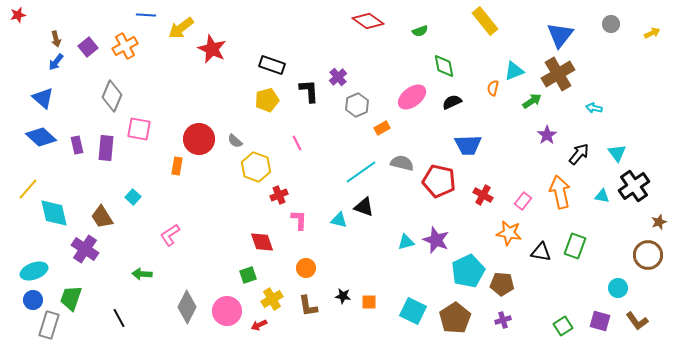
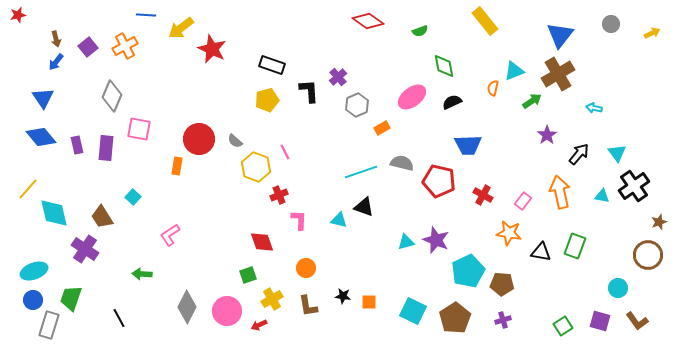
blue triangle at (43, 98): rotated 15 degrees clockwise
blue diamond at (41, 137): rotated 8 degrees clockwise
pink line at (297, 143): moved 12 px left, 9 px down
cyan line at (361, 172): rotated 16 degrees clockwise
